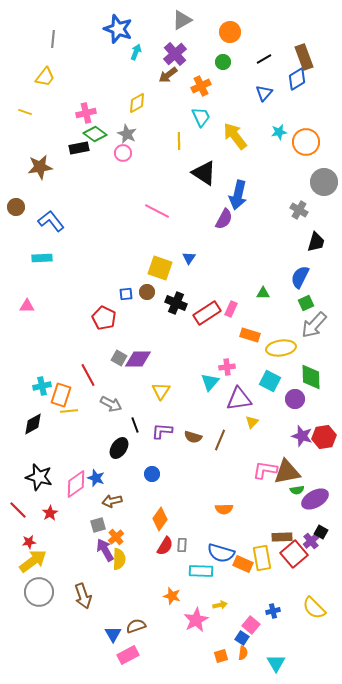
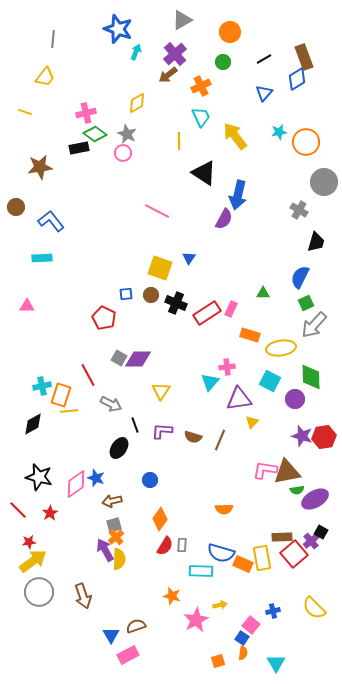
brown circle at (147, 292): moved 4 px right, 3 px down
blue circle at (152, 474): moved 2 px left, 6 px down
gray square at (98, 525): moved 16 px right
blue triangle at (113, 634): moved 2 px left, 1 px down
orange square at (221, 656): moved 3 px left, 5 px down
